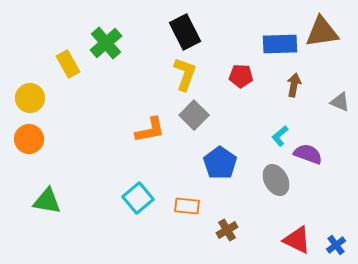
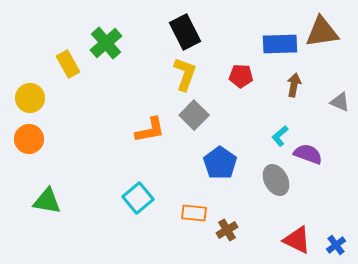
orange rectangle: moved 7 px right, 7 px down
